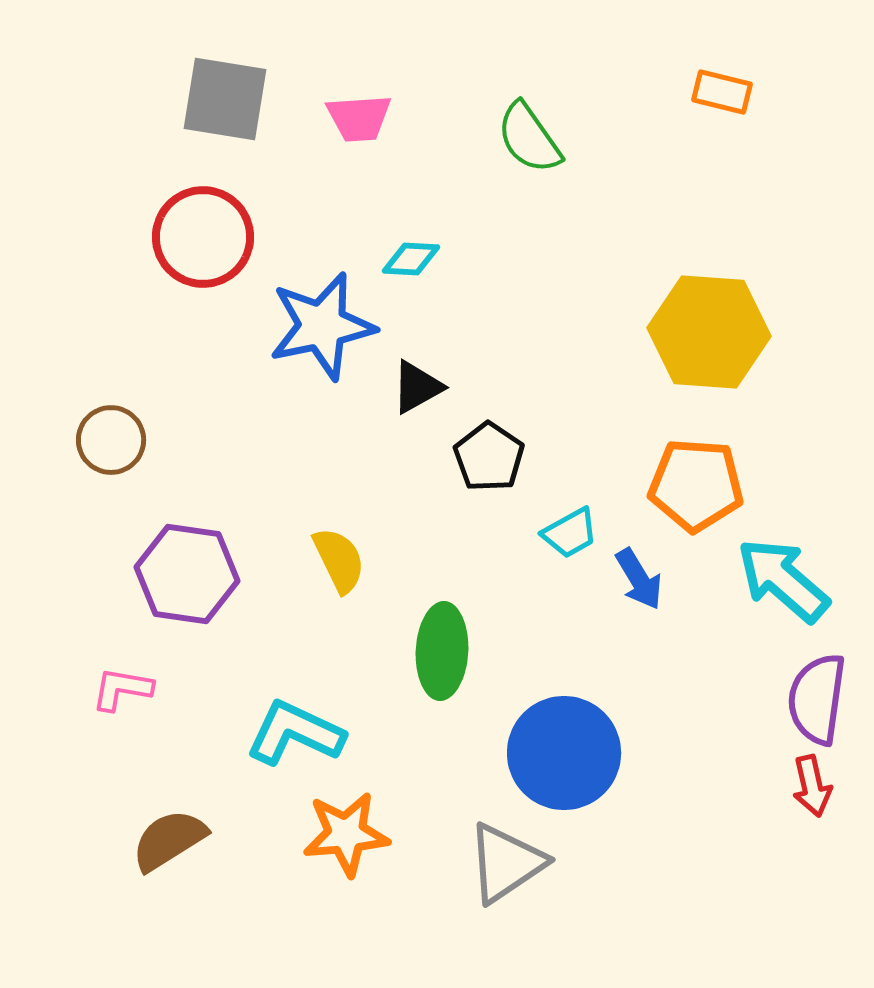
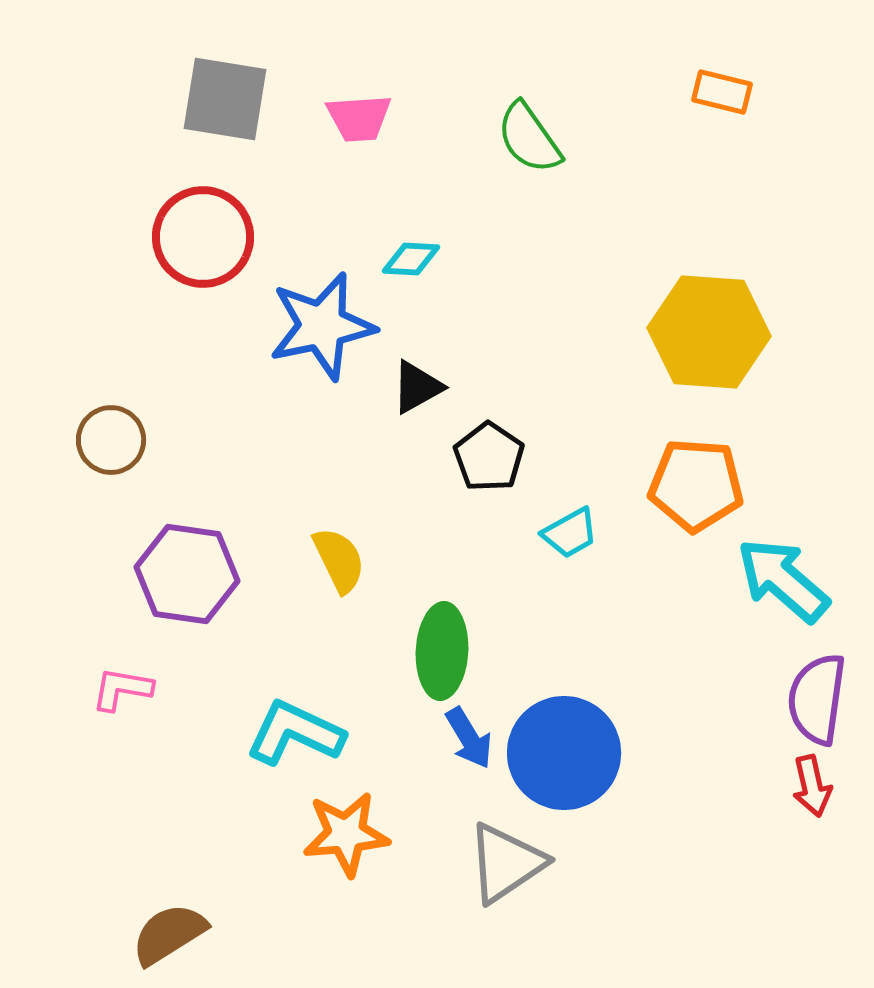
blue arrow: moved 170 px left, 159 px down
brown semicircle: moved 94 px down
